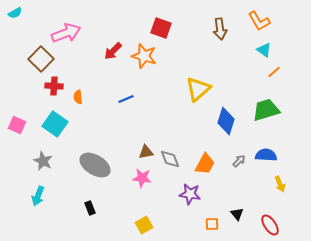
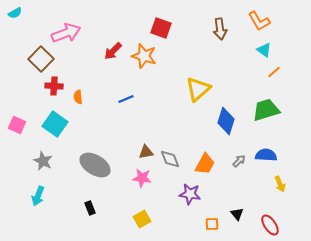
yellow square: moved 2 px left, 6 px up
